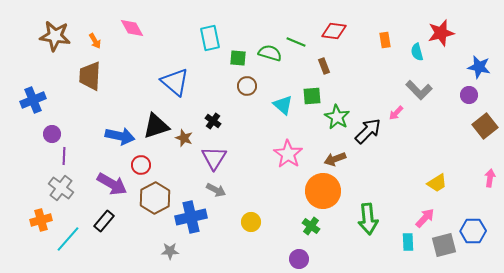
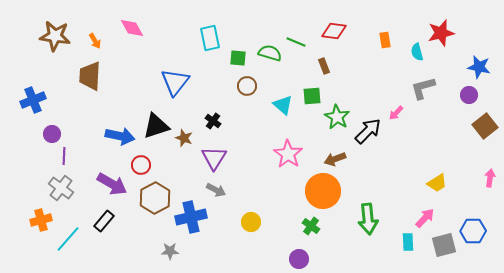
blue triangle at (175, 82): rotated 28 degrees clockwise
gray L-shape at (419, 90): moved 4 px right, 2 px up; rotated 120 degrees clockwise
